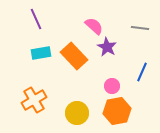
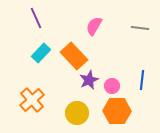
purple line: moved 1 px up
pink semicircle: rotated 102 degrees counterclockwise
purple star: moved 18 px left, 33 px down; rotated 18 degrees clockwise
cyan rectangle: rotated 36 degrees counterclockwise
blue line: moved 8 px down; rotated 18 degrees counterclockwise
orange cross: moved 2 px left; rotated 10 degrees counterclockwise
orange hexagon: rotated 12 degrees clockwise
